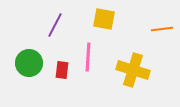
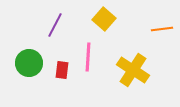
yellow square: rotated 30 degrees clockwise
yellow cross: rotated 16 degrees clockwise
